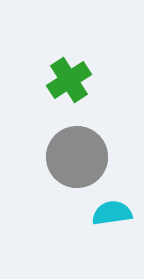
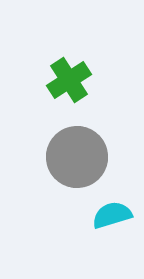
cyan semicircle: moved 2 px down; rotated 9 degrees counterclockwise
